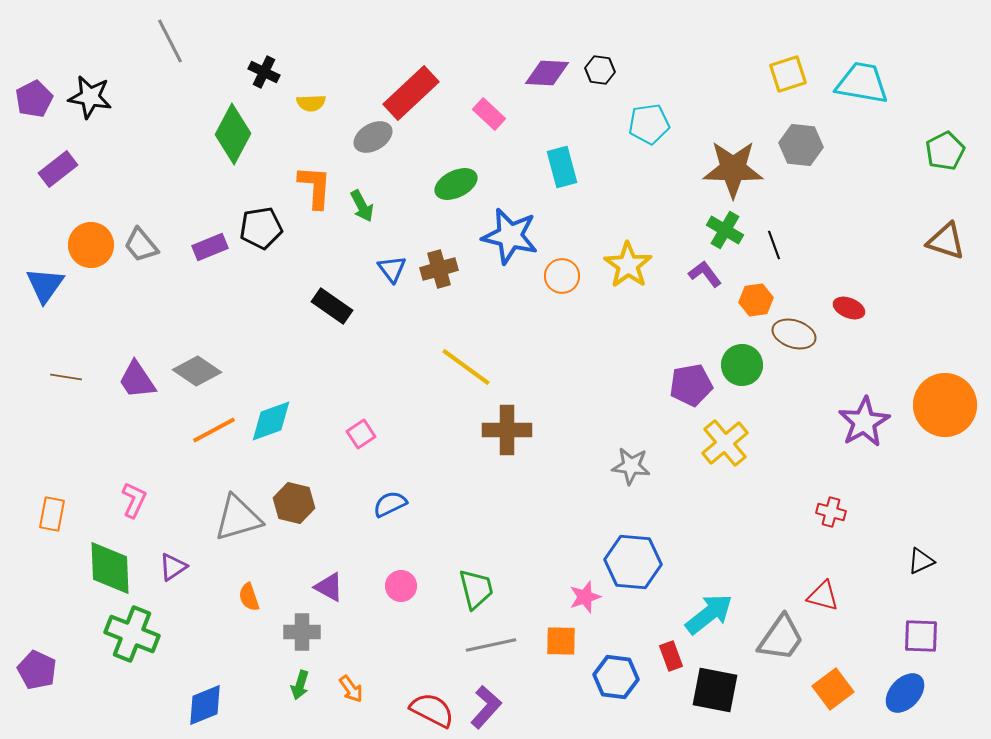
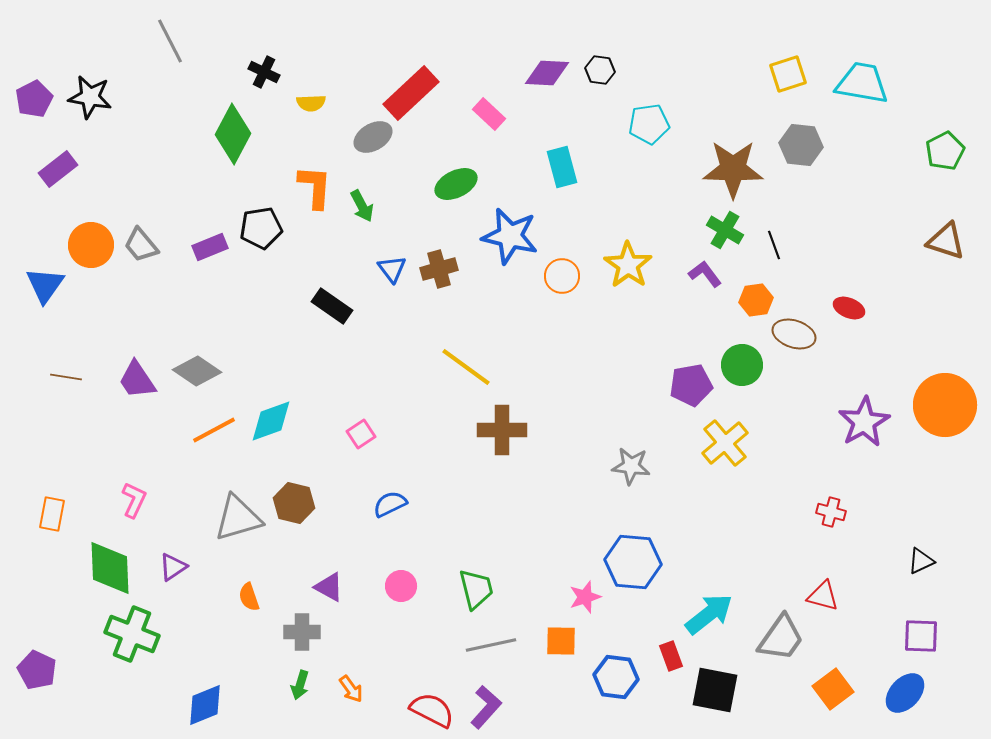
brown cross at (507, 430): moved 5 px left
